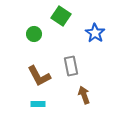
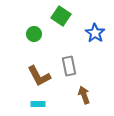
gray rectangle: moved 2 px left
